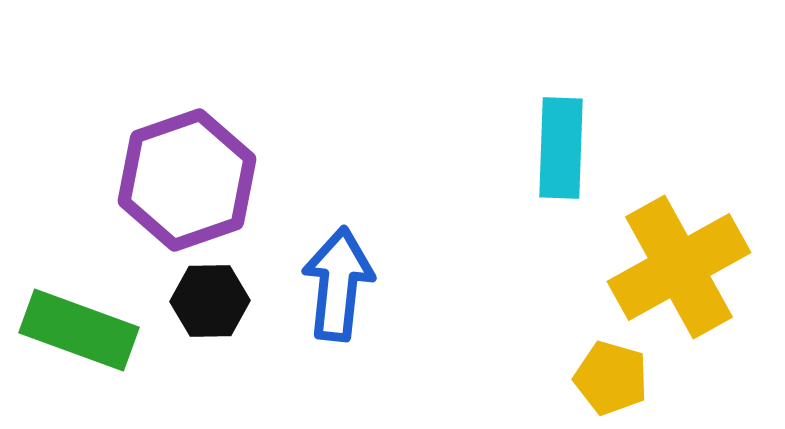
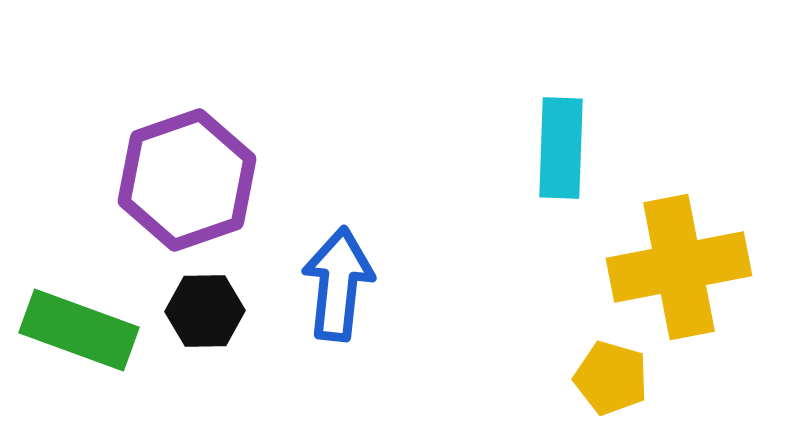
yellow cross: rotated 18 degrees clockwise
black hexagon: moved 5 px left, 10 px down
